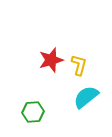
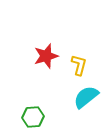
red star: moved 5 px left, 4 px up
green hexagon: moved 5 px down
